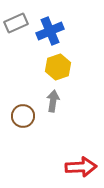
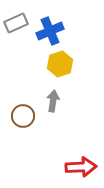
yellow hexagon: moved 2 px right, 3 px up
